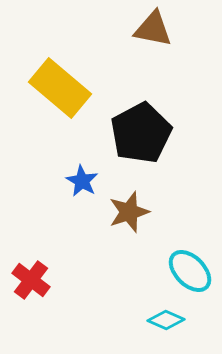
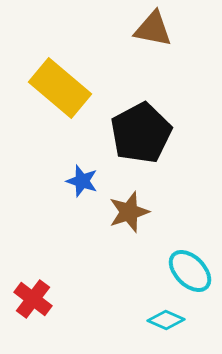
blue star: rotated 12 degrees counterclockwise
red cross: moved 2 px right, 19 px down
